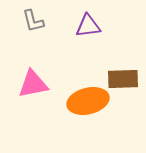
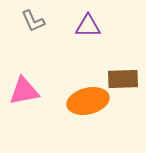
gray L-shape: rotated 10 degrees counterclockwise
purple triangle: rotated 8 degrees clockwise
pink triangle: moved 9 px left, 7 px down
